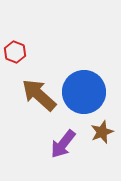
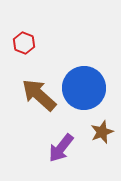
red hexagon: moved 9 px right, 9 px up
blue circle: moved 4 px up
purple arrow: moved 2 px left, 4 px down
